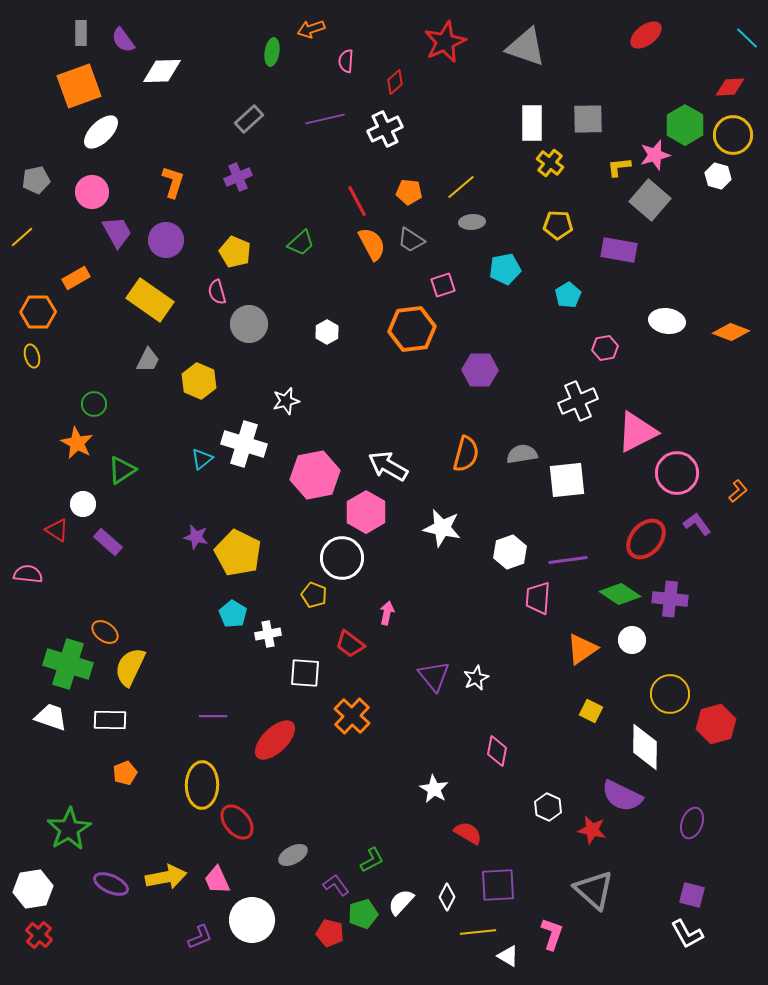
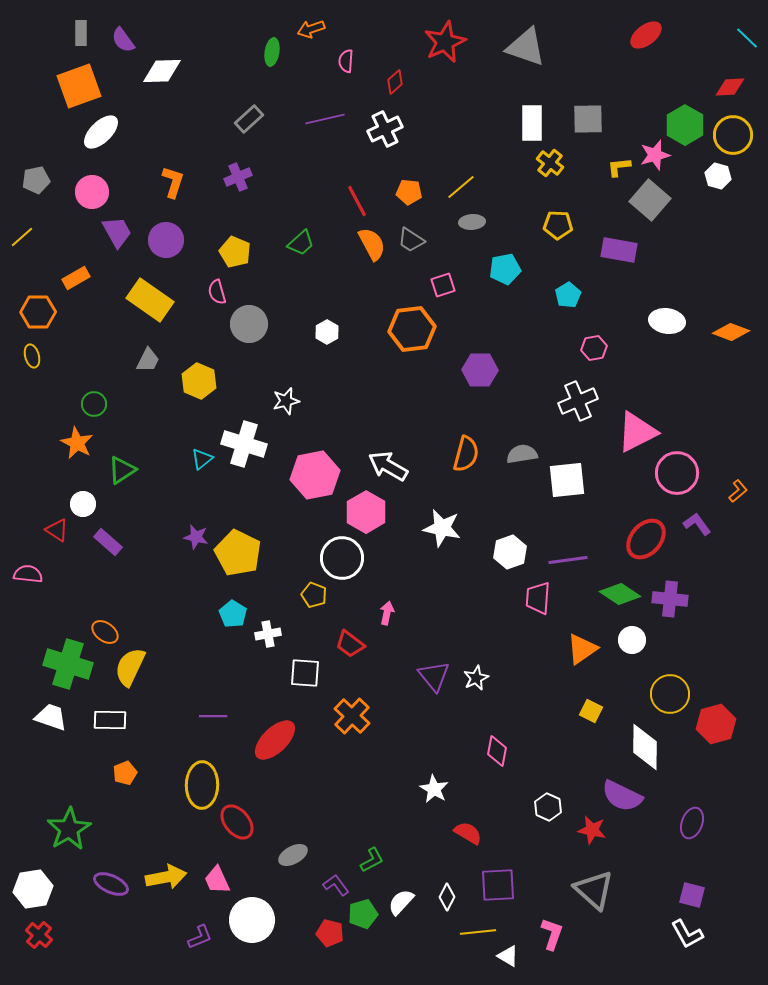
pink hexagon at (605, 348): moved 11 px left
